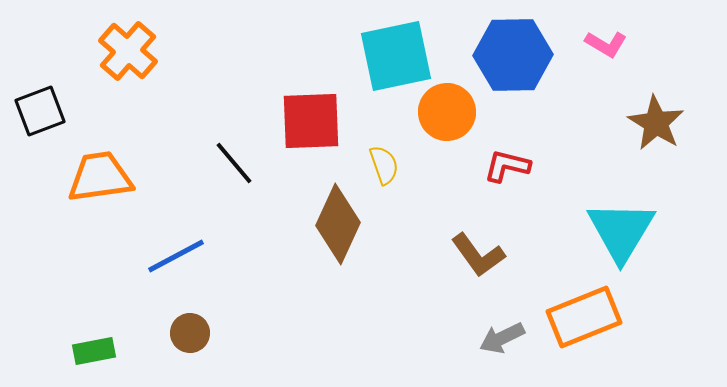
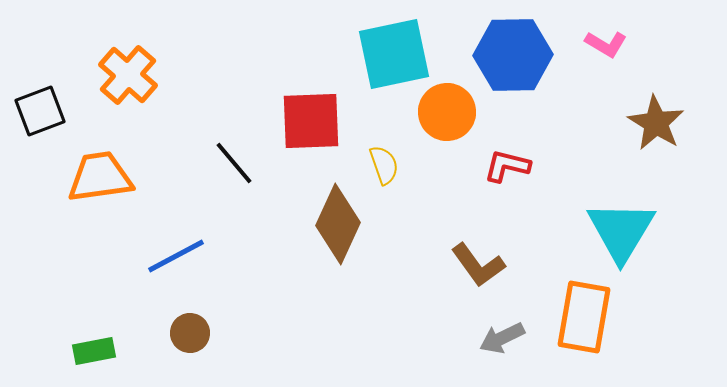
orange cross: moved 24 px down
cyan square: moved 2 px left, 2 px up
brown L-shape: moved 10 px down
orange rectangle: rotated 58 degrees counterclockwise
